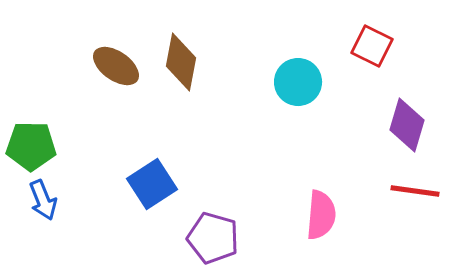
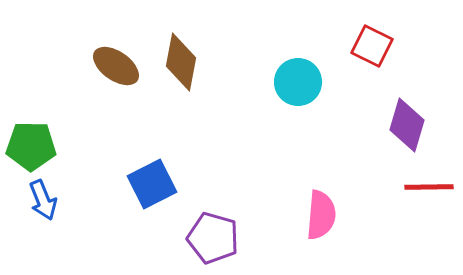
blue square: rotated 6 degrees clockwise
red line: moved 14 px right, 4 px up; rotated 9 degrees counterclockwise
